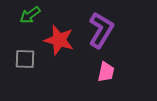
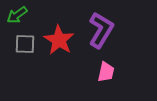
green arrow: moved 13 px left
red star: rotated 16 degrees clockwise
gray square: moved 15 px up
